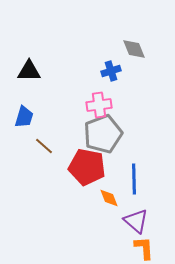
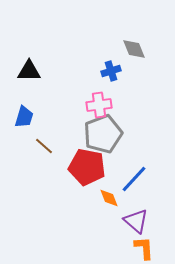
blue line: rotated 44 degrees clockwise
